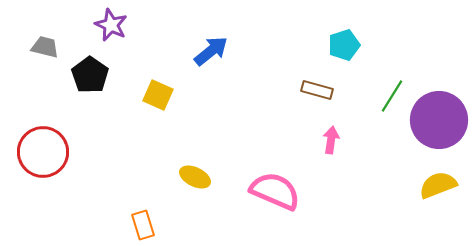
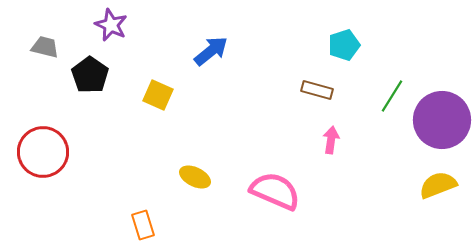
purple circle: moved 3 px right
